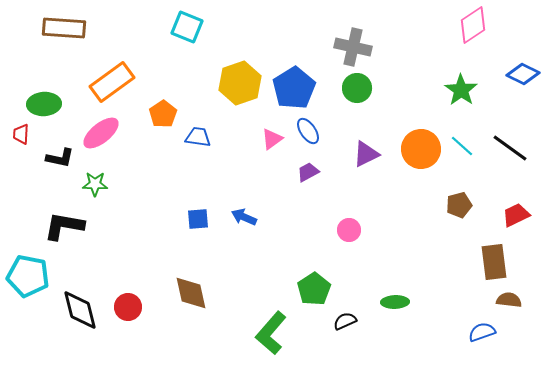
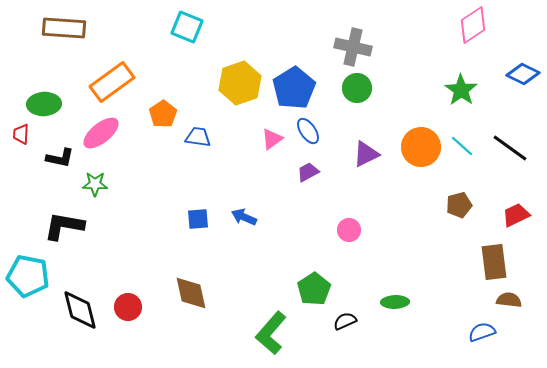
orange circle at (421, 149): moved 2 px up
